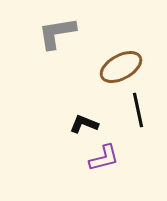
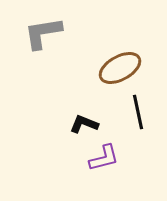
gray L-shape: moved 14 px left
brown ellipse: moved 1 px left, 1 px down
black line: moved 2 px down
